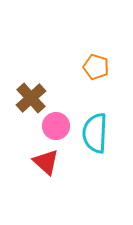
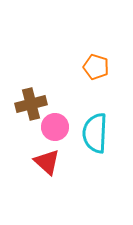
brown cross: moved 6 px down; rotated 28 degrees clockwise
pink circle: moved 1 px left, 1 px down
red triangle: moved 1 px right
